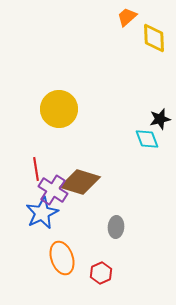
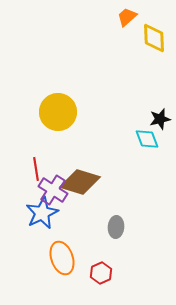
yellow circle: moved 1 px left, 3 px down
